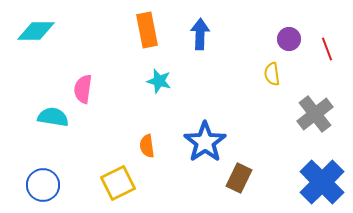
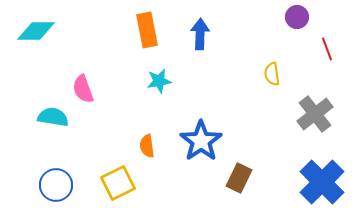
purple circle: moved 8 px right, 22 px up
cyan star: rotated 25 degrees counterclockwise
pink semicircle: rotated 28 degrees counterclockwise
blue star: moved 4 px left, 1 px up
blue circle: moved 13 px right
